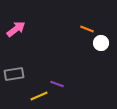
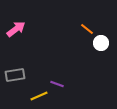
orange line: rotated 16 degrees clockwise
gray rectangle: moved 1 px right, 1 px down
